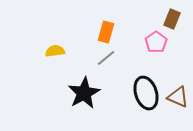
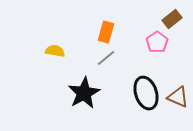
brown rectangle: rotated 30 degrees clockwise
pink pentagon: moved 1 px right
yellow semicircle: rotated 18 degrees clockwise
